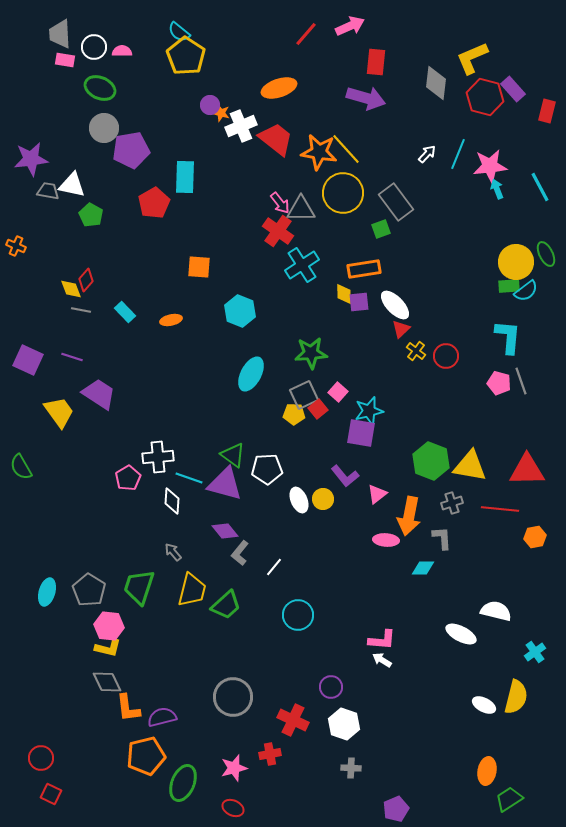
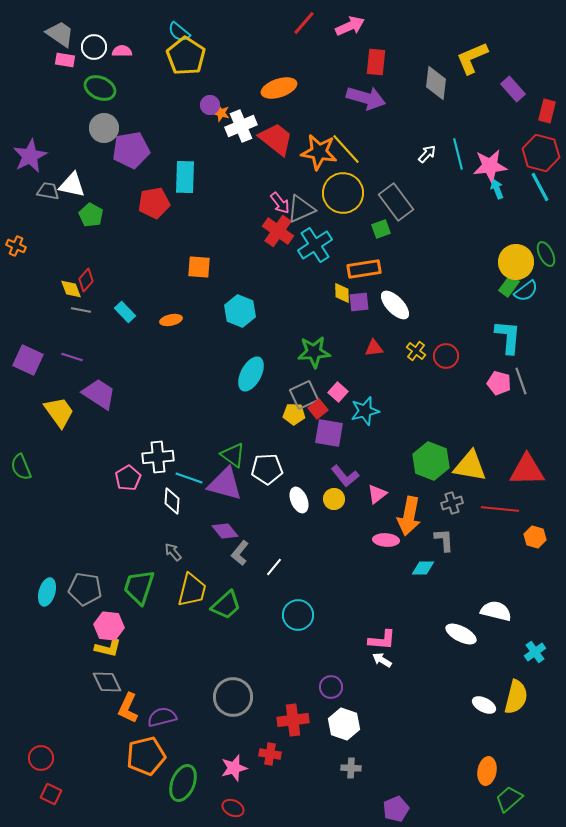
gray trapezoid at (60, 34): rotated 128 degrees clockwise
red line at (306, 34): moved 2 px left, 11 px up
red hexagon at (485, 97): moved 56 px right, 56 px down
cyan line at (458, 154): rotated 36 degrees counterclockwise
purple star at (31, 159): moved 1 px left, 3 px up; rotated 20 degrees counterclockwise
red pentagon at (154, 203): rotated 20 degrees clockwise
gray triangle at (301, 209): rotated 24 degrees counterclockwise
cyan cross at (302, 265): moved 13 px right, 20 px up
green rectangle at (509, 286): rotated 50 degrees counterclockwise
yellow diamond at (344, 294): moved 2 px left, 1 px up
red triangle at (401, 329): moved 27 px left, 19 px down; rotated 36 degrees clockwise
green star at (311, 353): moved 3 px right, 1 px up
cyan star at (369, 411): moved 4 px left
purple square at (361, 433): moved 32 px left
green semicircle at (21, 467): rotated 8 degrees clockwise
yellow circle at (323, 499): moved 11 px right
orange hexagon at (535, 537): rotated 25 degrees clockwise
gray L-shape at (442, 538): moved 2 px right, 2 px down
gray pentagon at (89, 590): moved 4 px left, 1 px up; rotated 24 degrees counterclockwise
orange L-shape at (128, 708): rotated 32 degrees clockwise
red cross at (293, 720): rotated 32 degrees counterclockwise
red cross at (270, 754): rotated 20 degrees clockwise
green trapezoid at (509, 799): rotated 8 degrees counterclockwise
